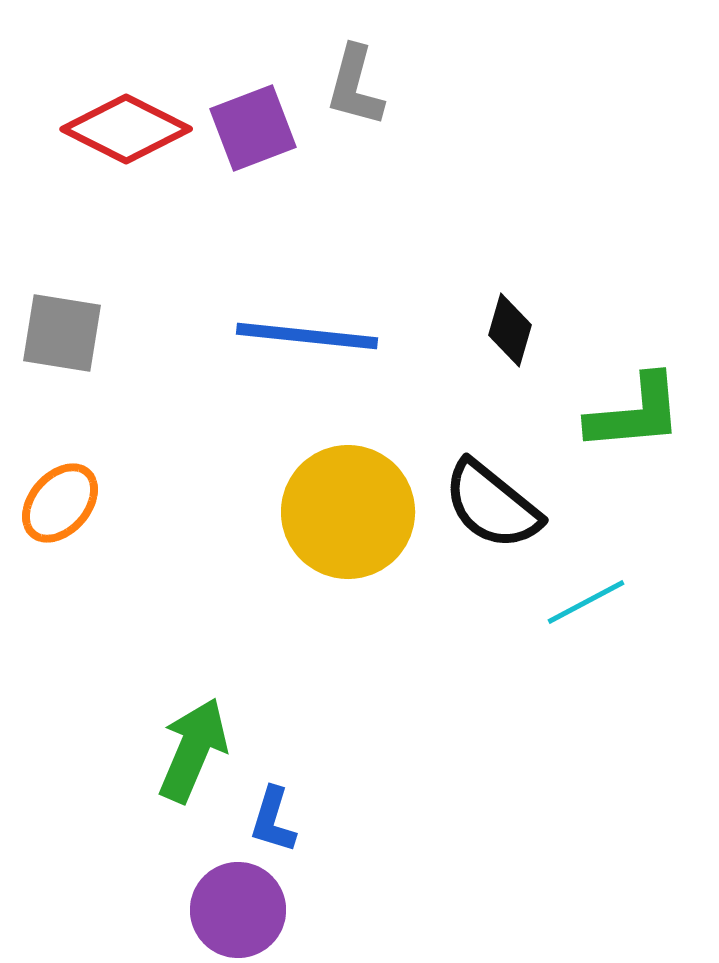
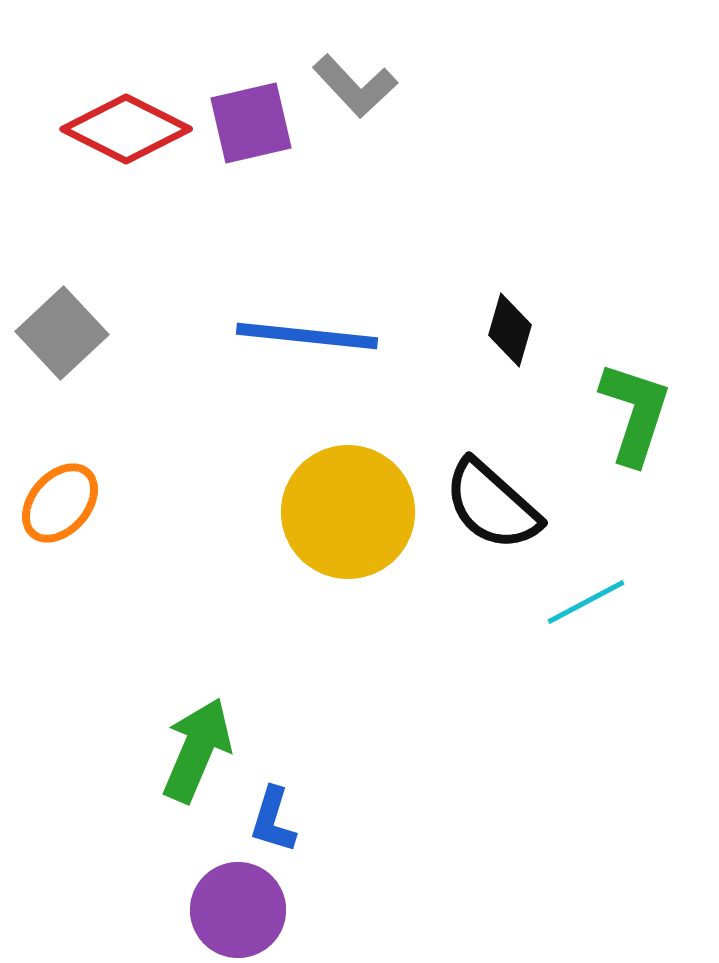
gray L-shape: rotated 58 degrees counterclockwise
purple square: moved 2 px left, 5 px up; rotated 8 degrees clockwise
gray square: rotated 38 degrees clockwise
green L-shape: rotated 67 degrees counterclockwise
black semicircle: rotated 3 degrees clockwise
green arrow: moved 4 px right
